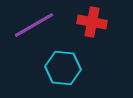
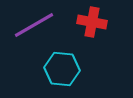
cyan hexagon: moved 1 px left, 1 px down
